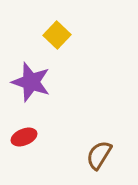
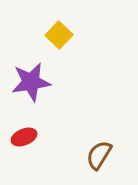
yellow square: moved 2 px right
purple star: rotated 27 degrees counterclockwise
